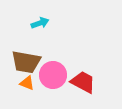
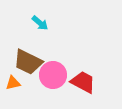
cyan arrow: rotated 60 degrees clockwise
brown trapezoid: moved 2 px right; rotated 16 degrees clockwise
orange triangle: moved 14 px left; rotated 35 degrees counterclockwise
